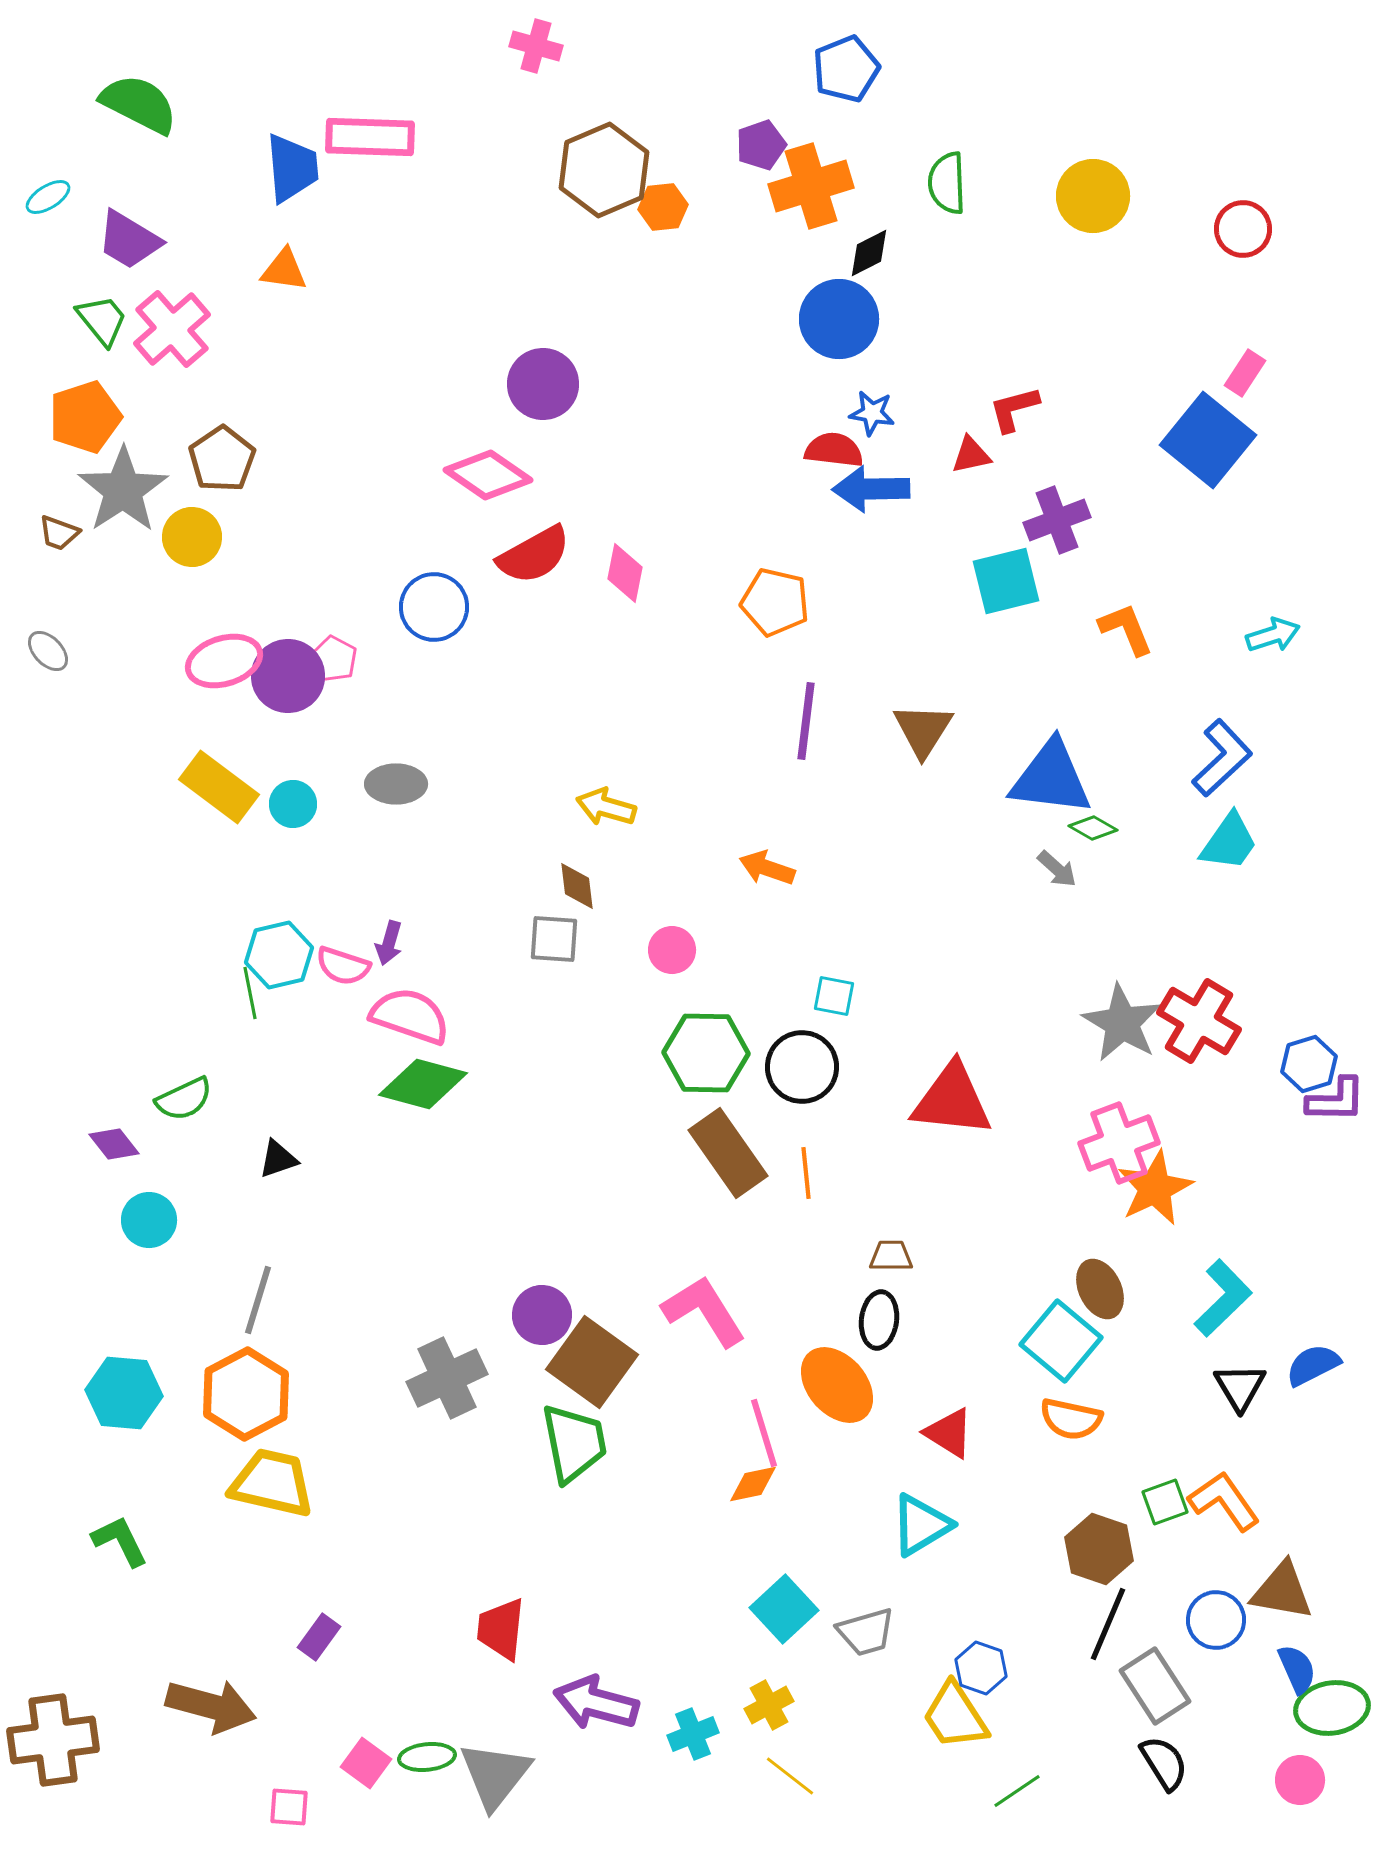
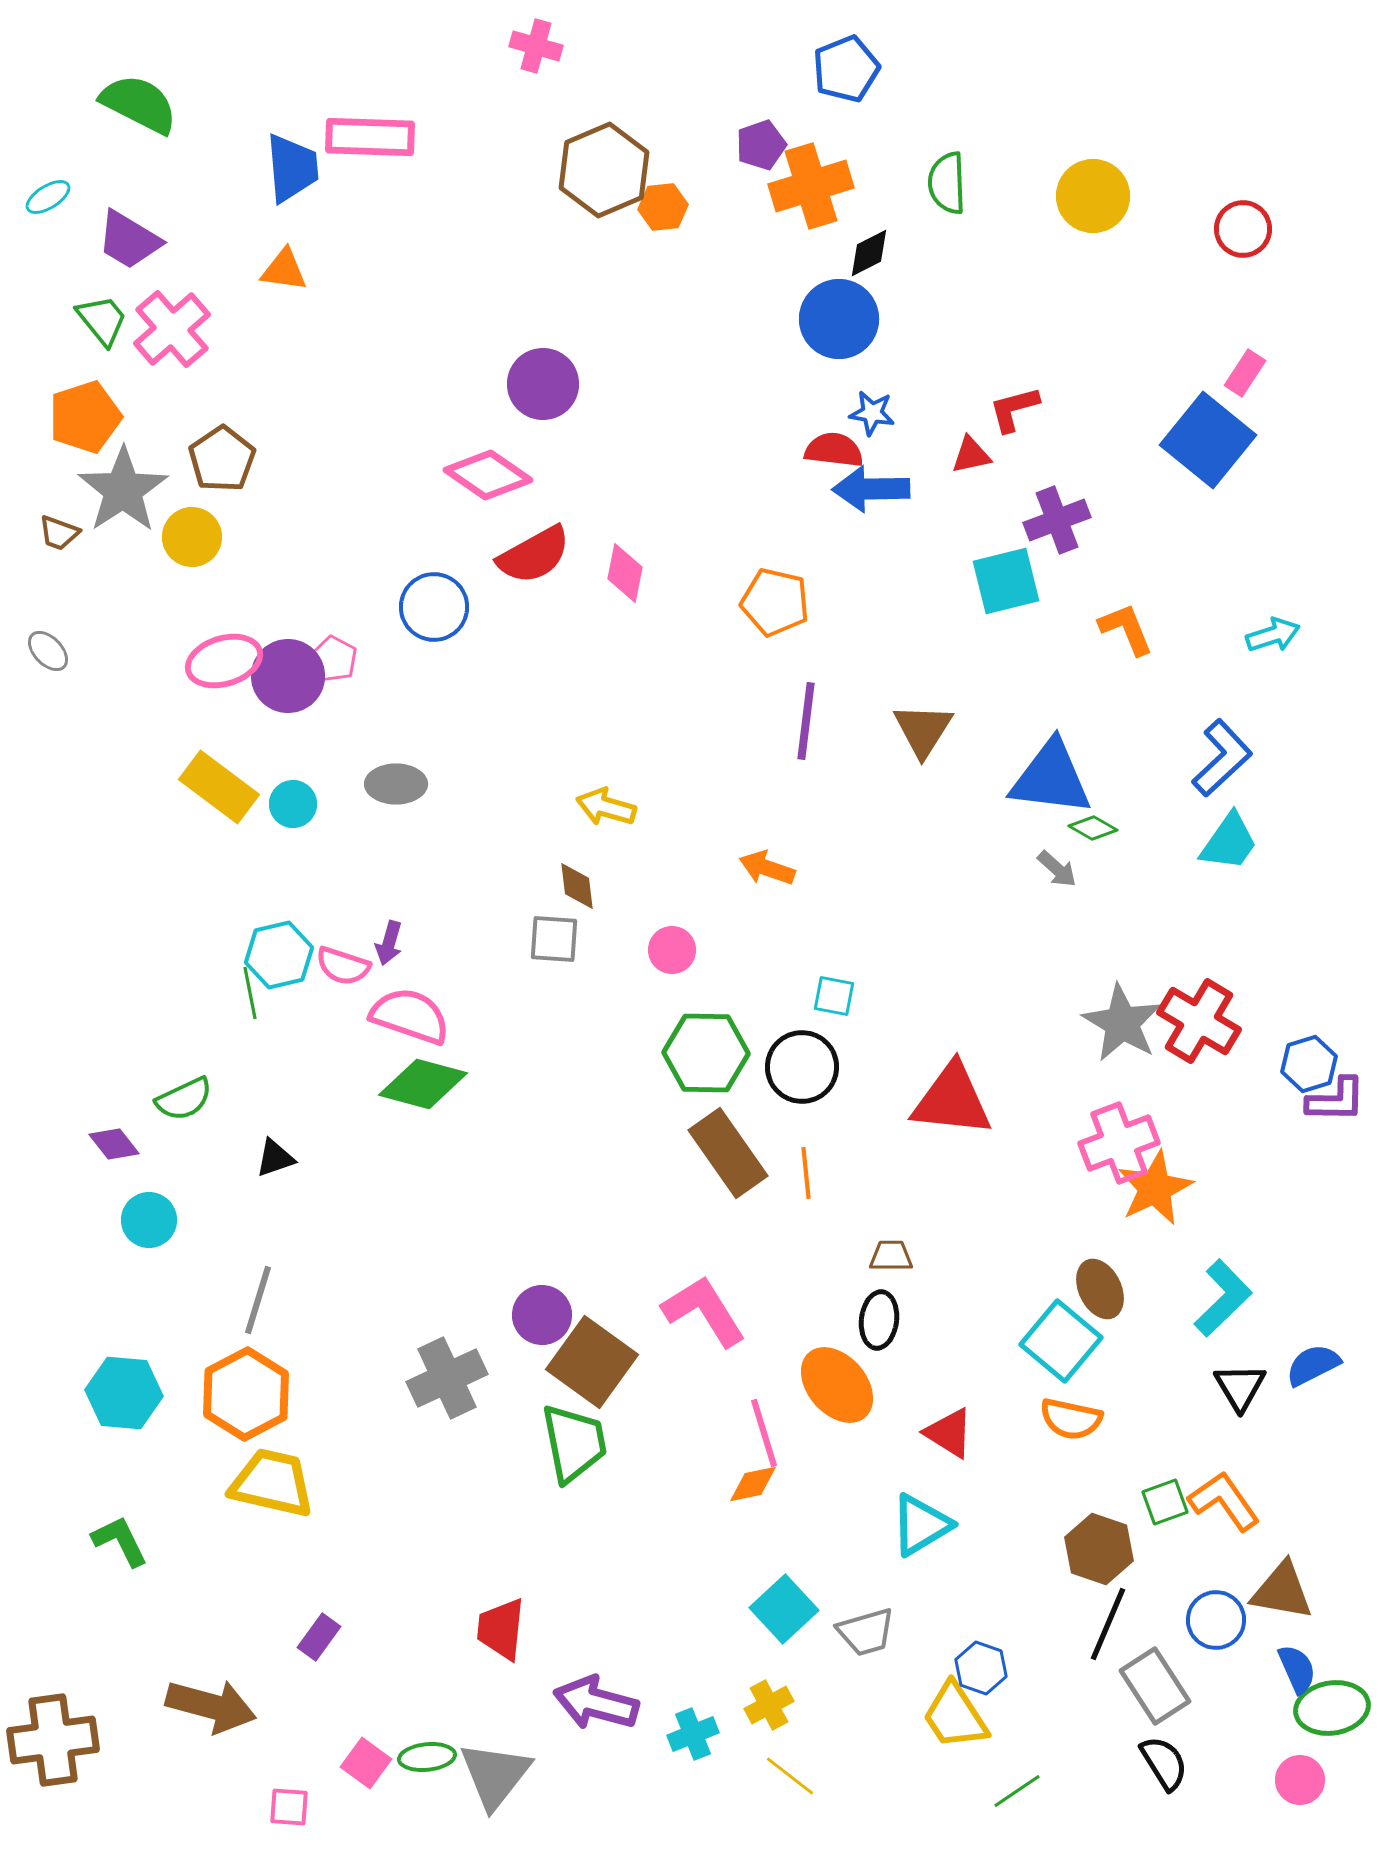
black triangle at (278, 1159): moved 3 px left, 1 px up
